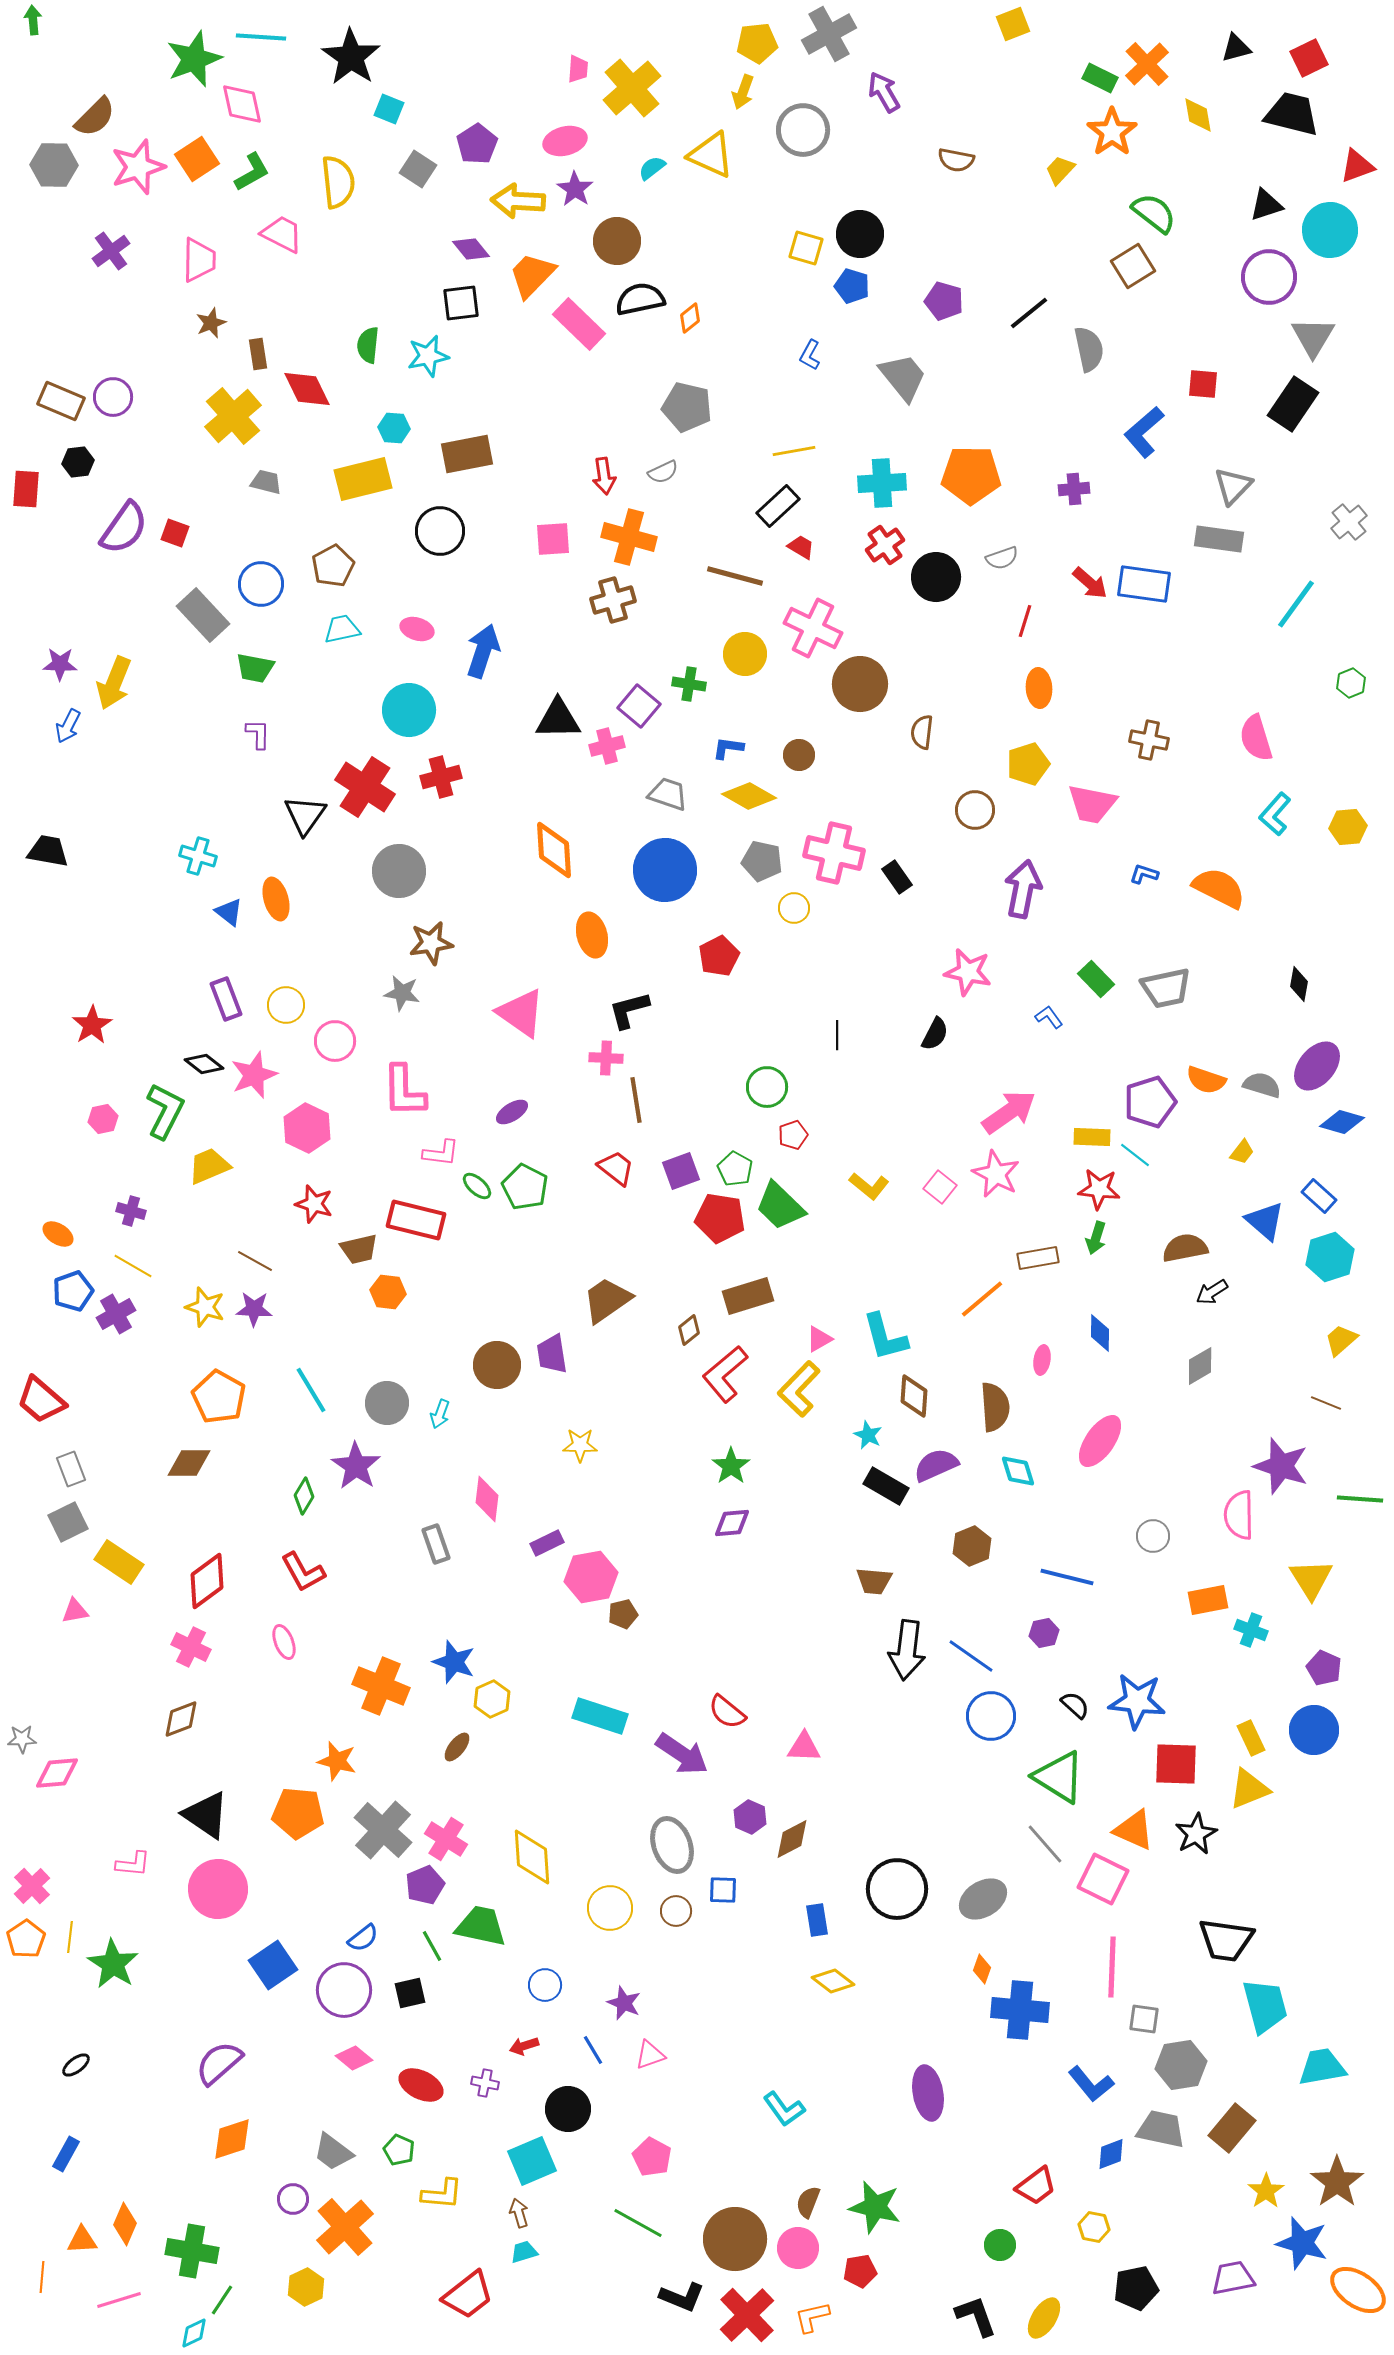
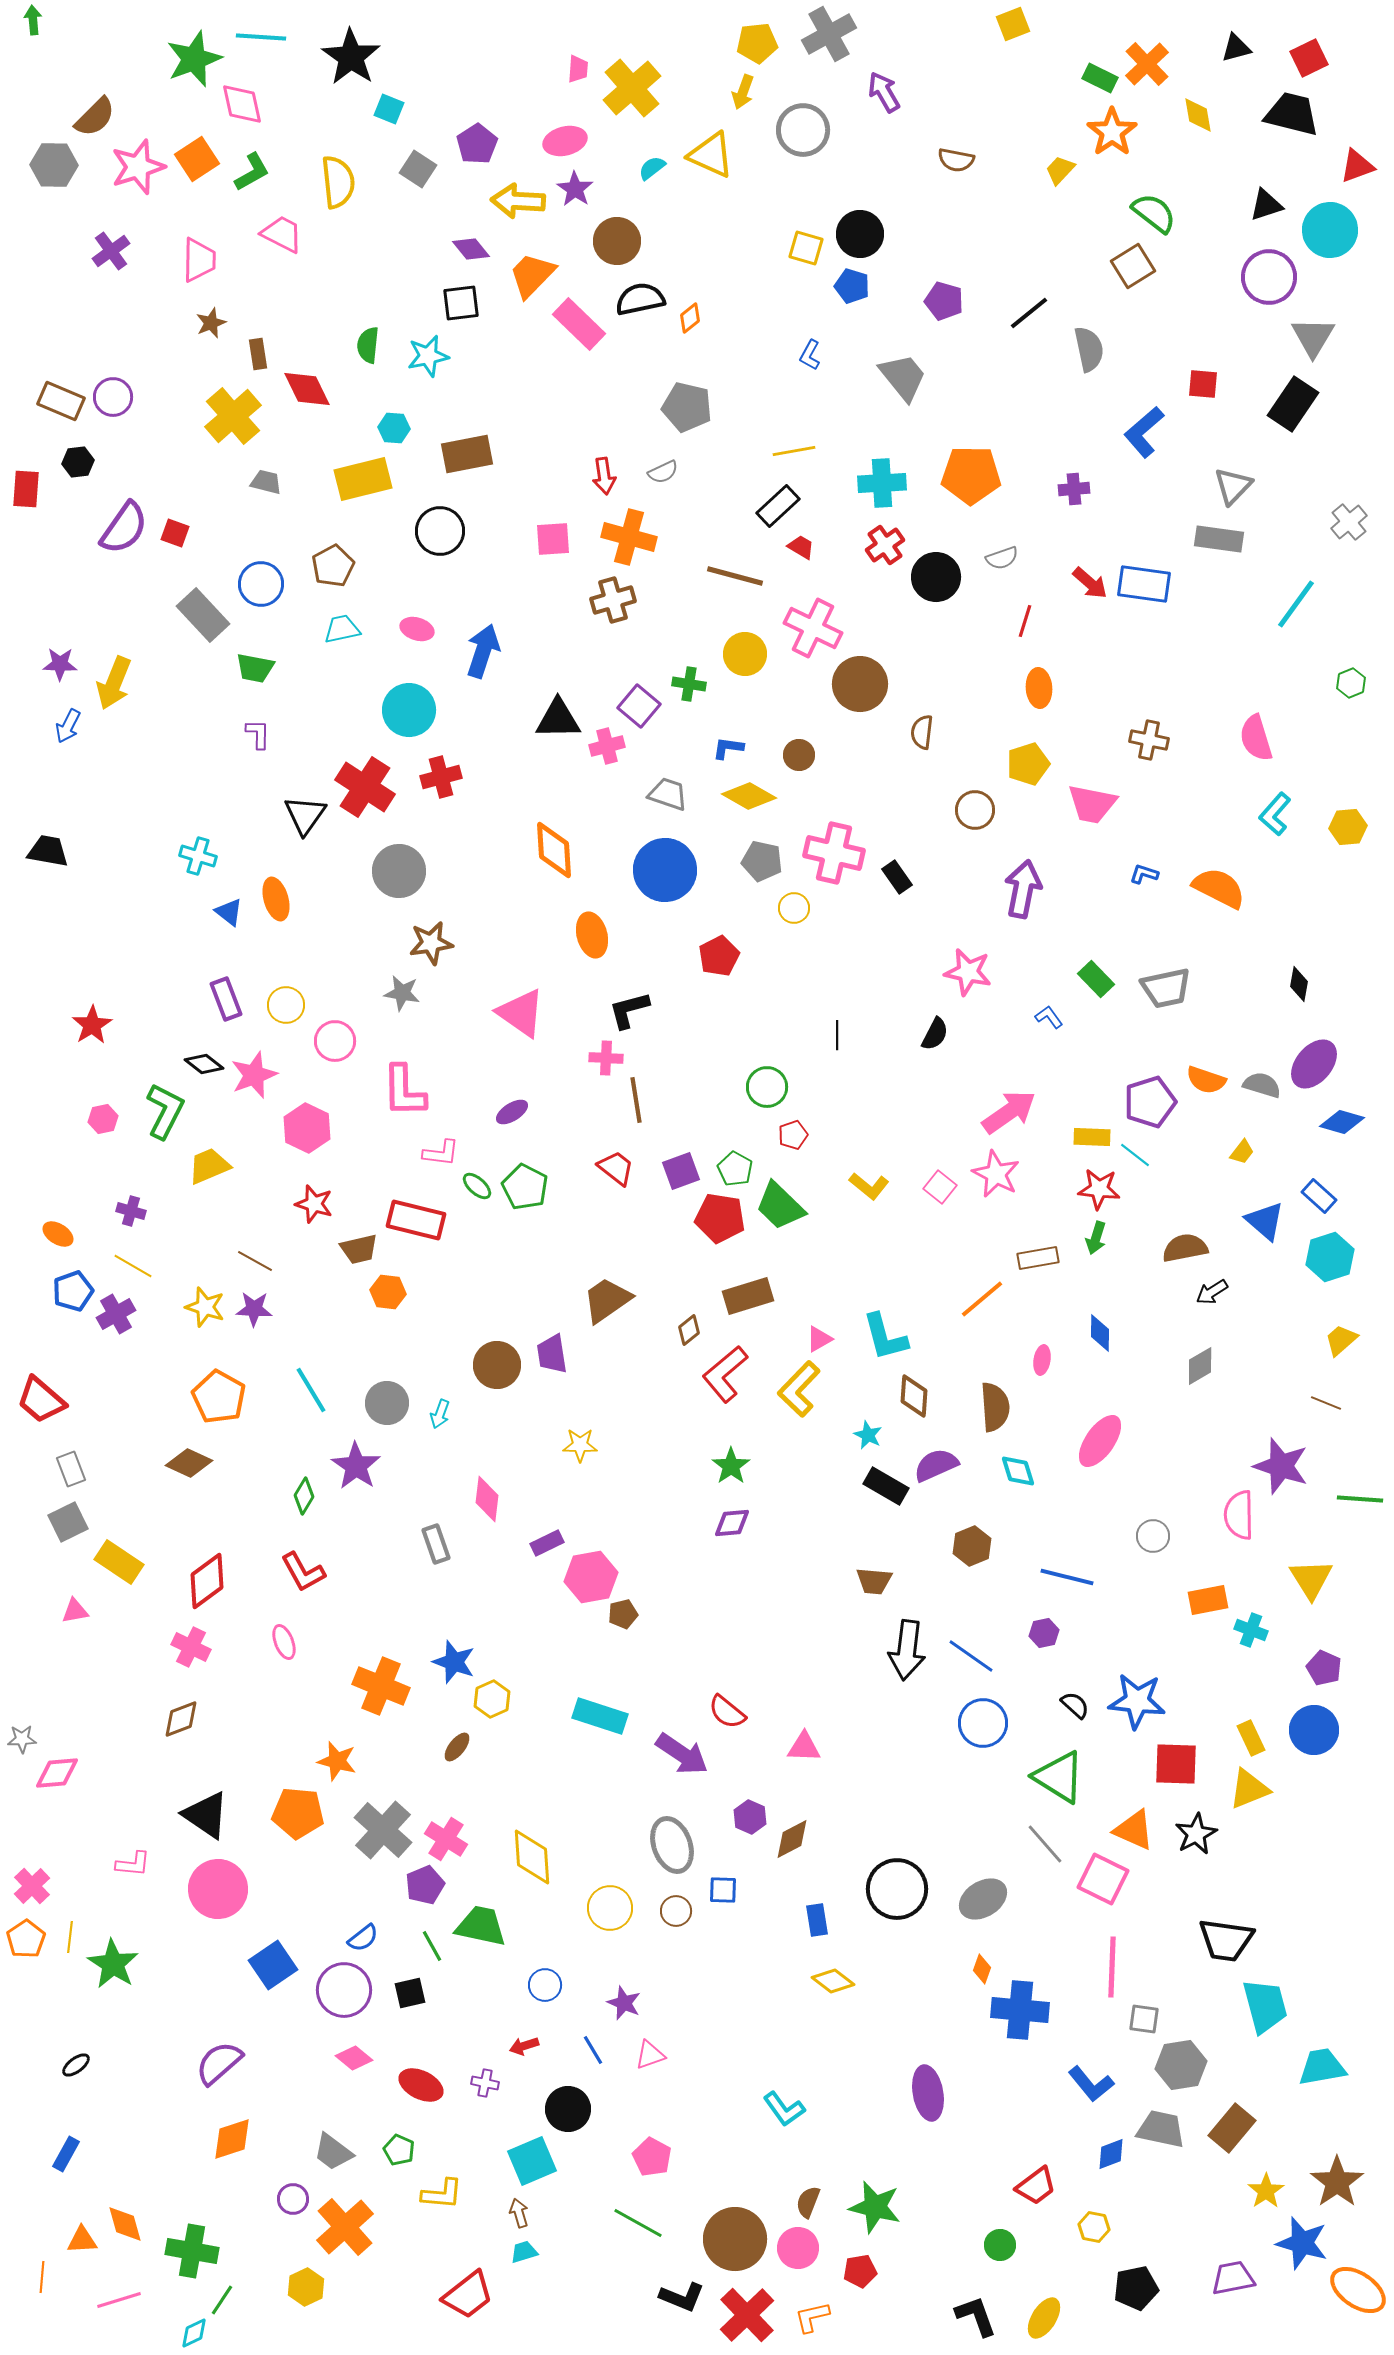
purple ellipse at (1317, 1066): moved 3 px left, 2 px up
brown diamond at (189, 1463): rotated 24 degrees clockwise
blue circle at (991, 1716): moved 8 px left, 7 px down
orange diamond at (125, 2224): rotated 39 degrees counterclockwise
